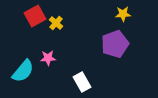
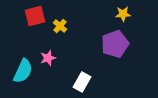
red square: rotated 15 degrees clockwise
yellow cross: moved 4 px right, 3 px down
pink star: rotated 14 degrees counterclockwise
cyan semicircle: rotated 15 degrees counterclockwise
white rectangle: rotated 60 degrees clockwise
